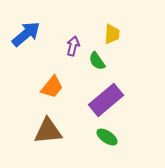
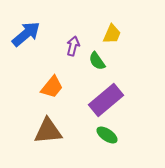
yellow trapezoid: rotated 20 degrees clockwise
green ellipse: moved 2 px up
